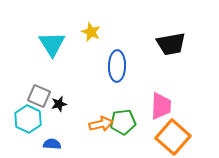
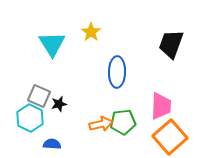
yellow star: rotated 12 degrees clockwise
black trapezoid: rotated 120 degrees clockwise
blue ellipse: moved 6 px down
cyan hexagon: moved 2 px right, 1 px up
orange square: moved 3 px left; rotated 8 degrees clockwise
